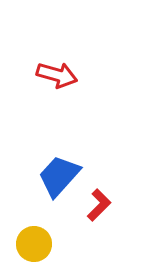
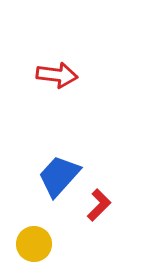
red arrow: rotated 9 degrees counterclockwise
